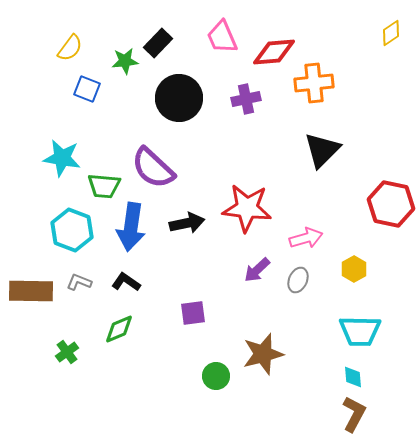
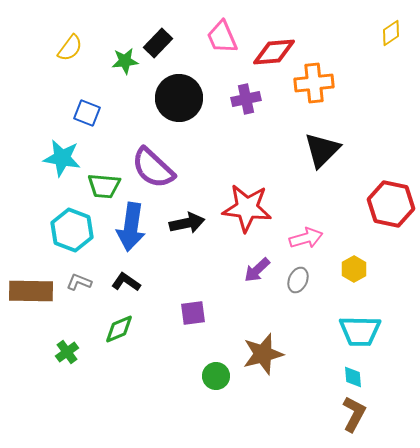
blue square: moved 24 px down
